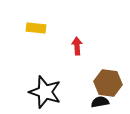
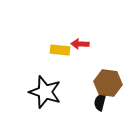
yellow rectangle: moved 24 px right, 22 px down
red arrow: moved 3 px right, 2 px up; rotated 84 degrees counterclockwise
black semicircle: rotated 66 degrees counterclockwise
